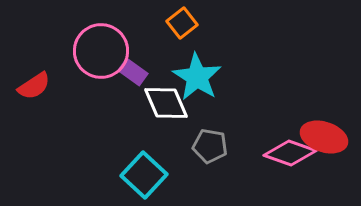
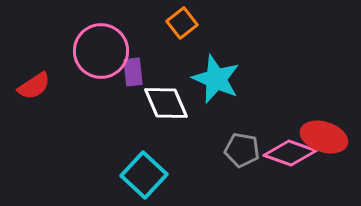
purple rectangle: rotated 48 degrees clockwise
cyan star: moved 19 px right, 2 px down; rotated 9 degrees counterclockwise
gray pentagon: moved 32 px right, 4 px down
